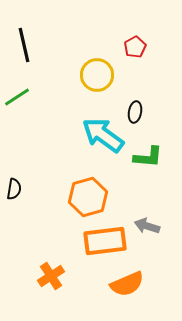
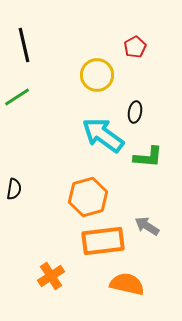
gray arrow: rotated 15 degrees clockwise
orange rectangle: moved 2 px left
orange semicircle: rotated 144 degrees counterclockwise
